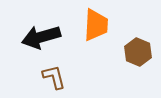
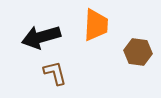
brown hexagon: rotated 16 degrees counterclockwise
brown L-shape: moved 1 px right, 4 px up
